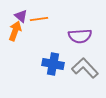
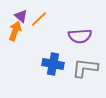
orange line: rotated 36 degrees counterclockwise
gray L-shape: rotated 40 degrees counterclockwise
